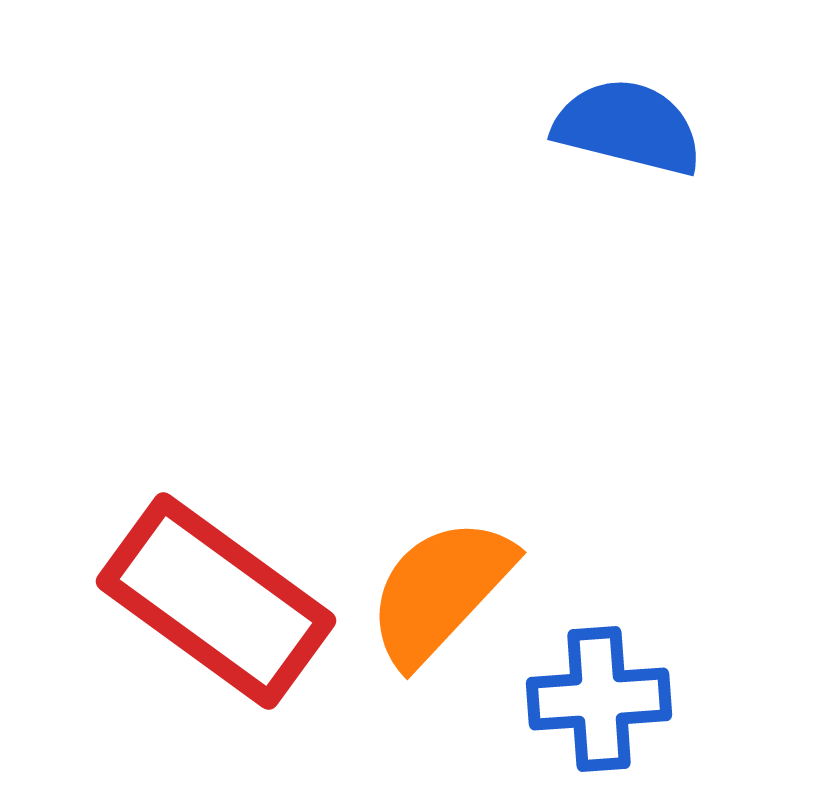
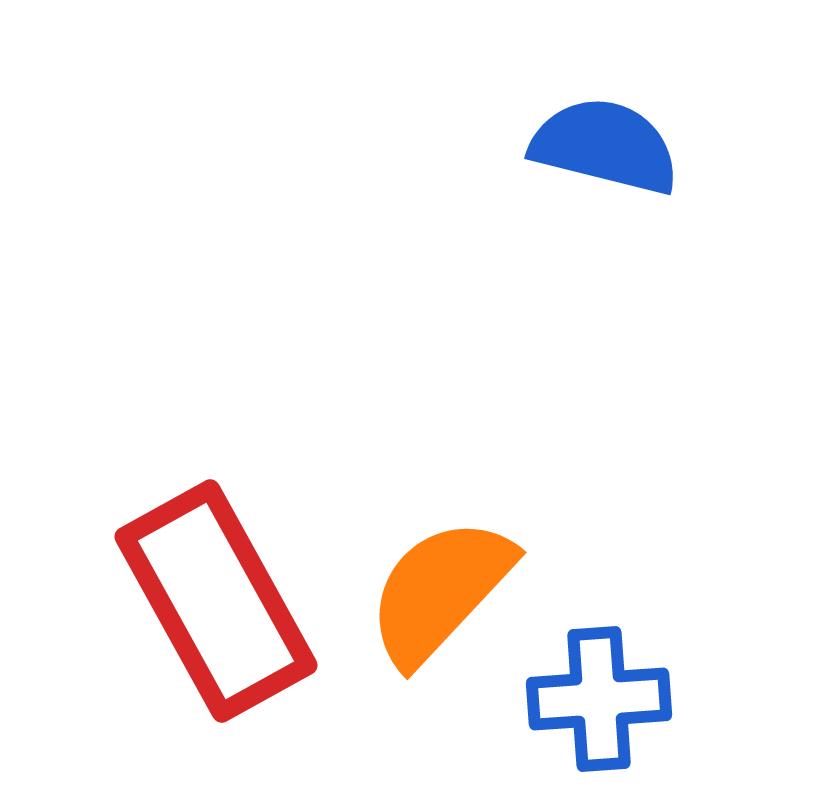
blue semicircle: moved 23 px left, 19 px down
red rectangle: rotated 25 degrees clockwise
